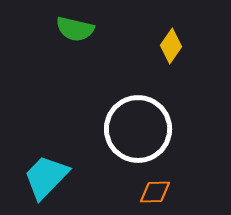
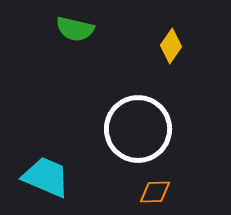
cyan trapezoid: rotated 69 degrees clockwise
